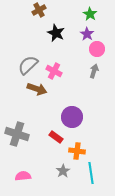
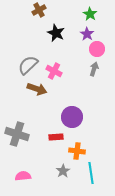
gray arrow: moved 2 px up
red rectangle: rotated 40 degrees counterclockwise
